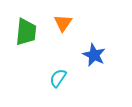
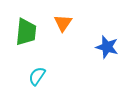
blue star: moved 13 px right, 8 px up; rotated 10 degrees counterclockwise
cyan semicircle: moved 21 px left, 2 px up
